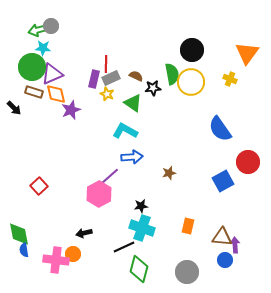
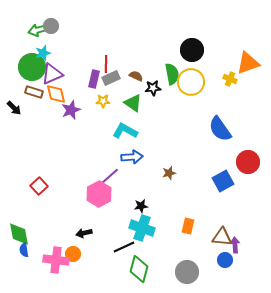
cyan star at (43, 48): moved 5 px down; rotated 21 degrees counterclockwise
orange triangle at (247, 53): moved 1 px right, 10 px down; rotated 35 degrees clockwise
yellow star at (107, 94): moved 4 px left, 7 px down; rotated 24 degrees counterclockwise
